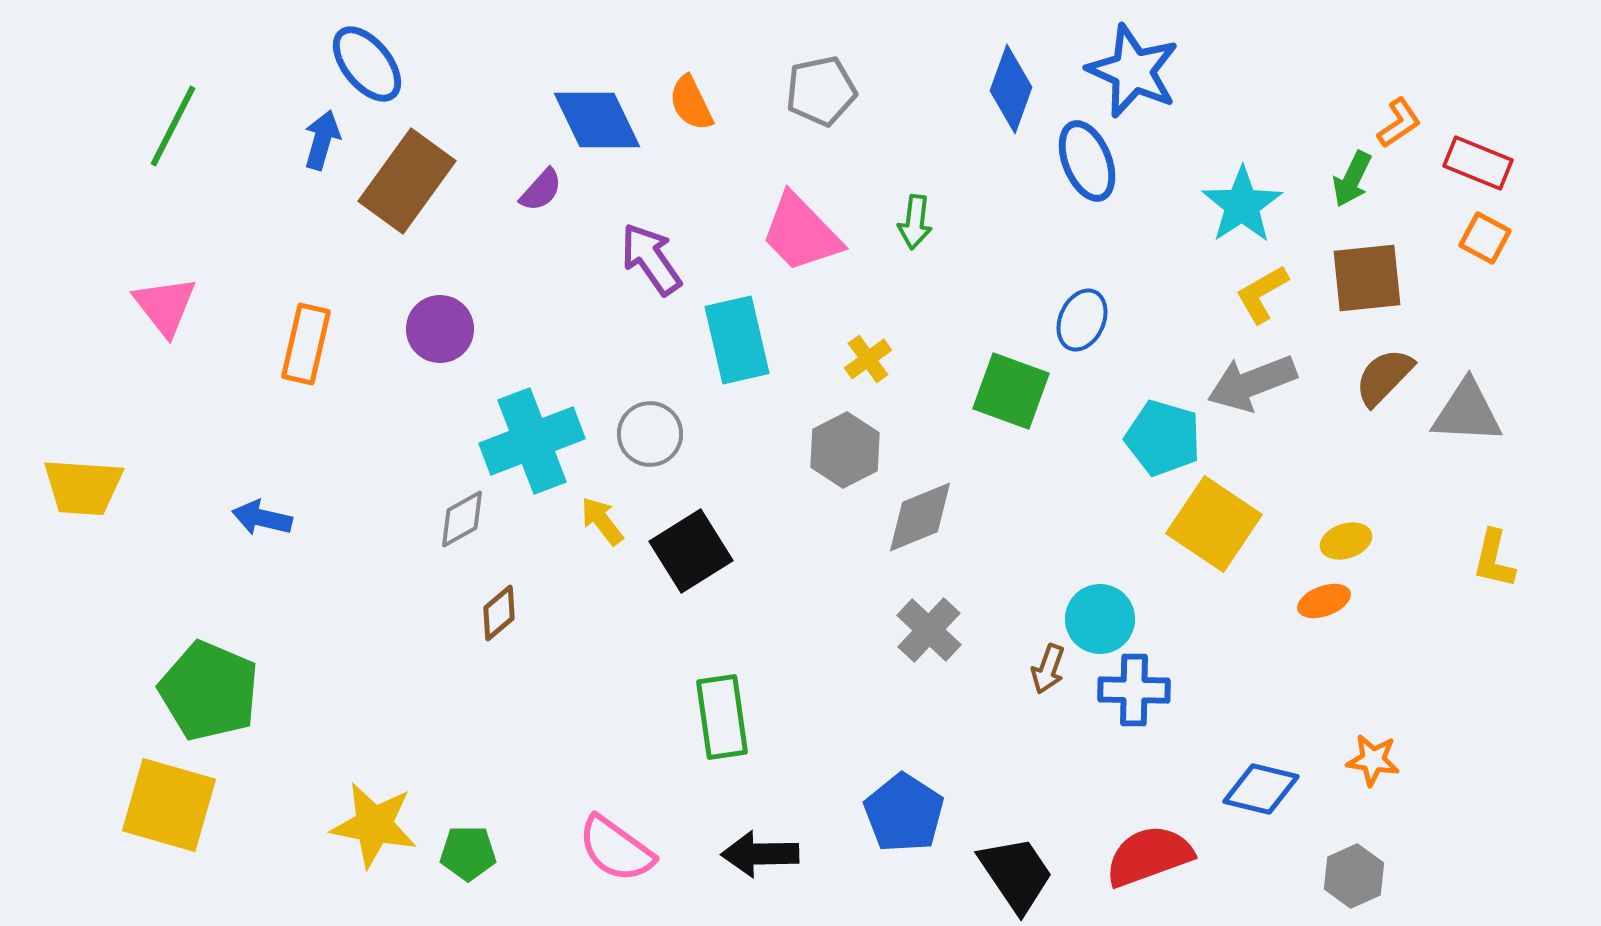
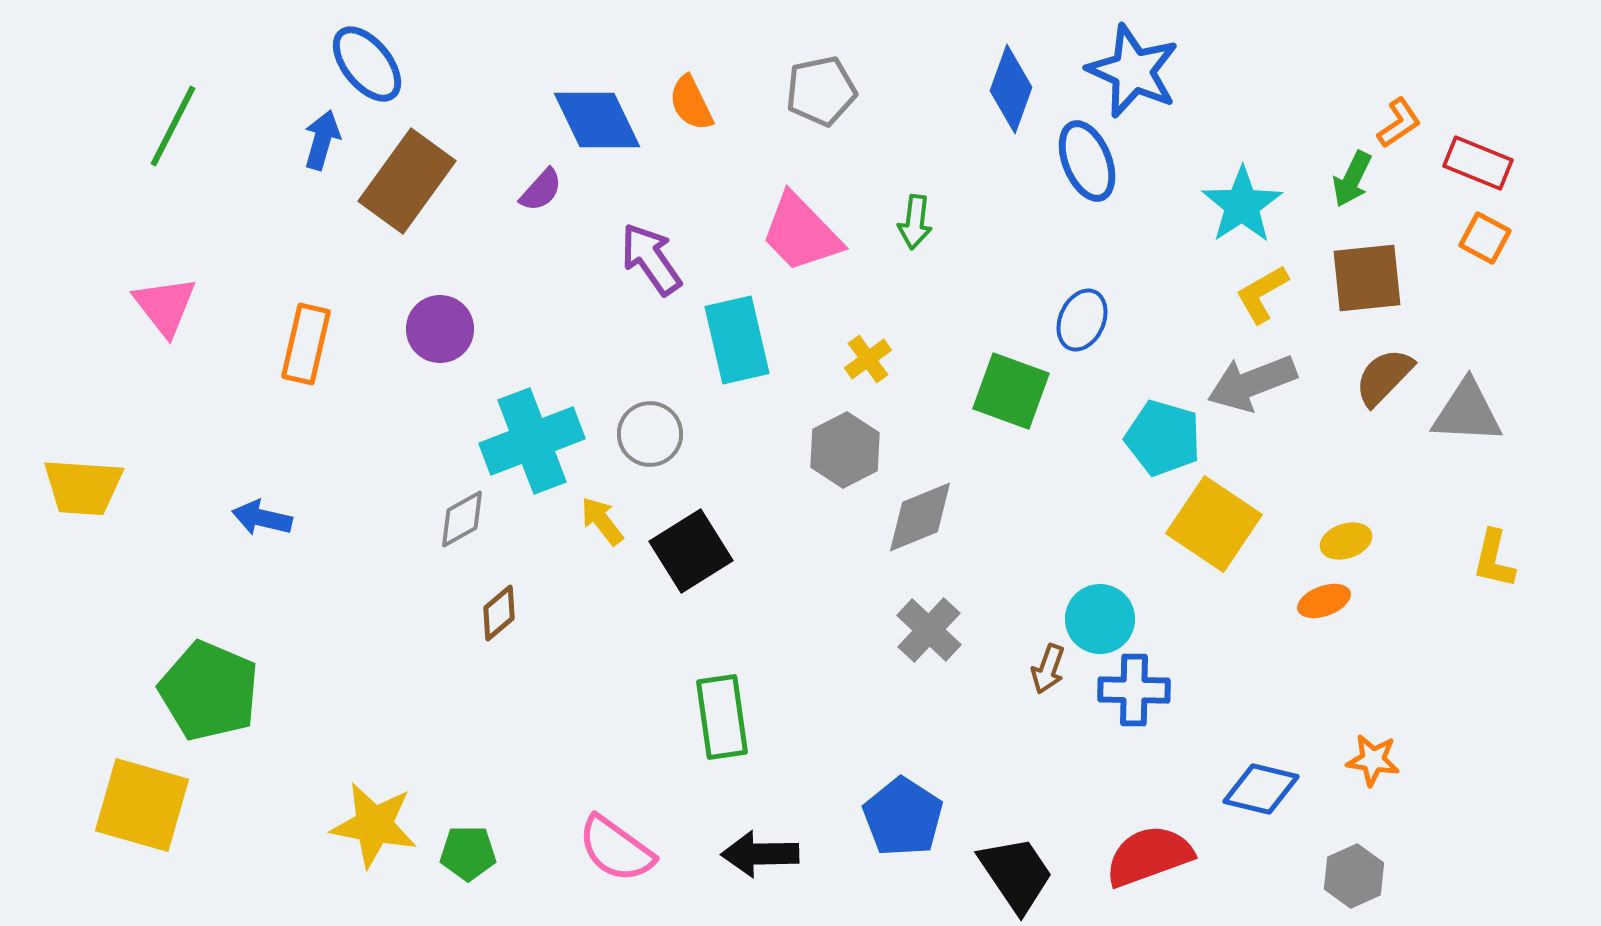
yellow square at (169, 805): moved 27 px left
blue pentagon at (904, 813): moved 1 px left, 4 px down
